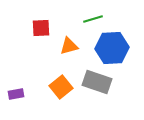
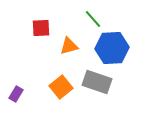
green line: rotated 66 degrees clockwise
purple rectangle: rotated 49 degrees counterclockwise
